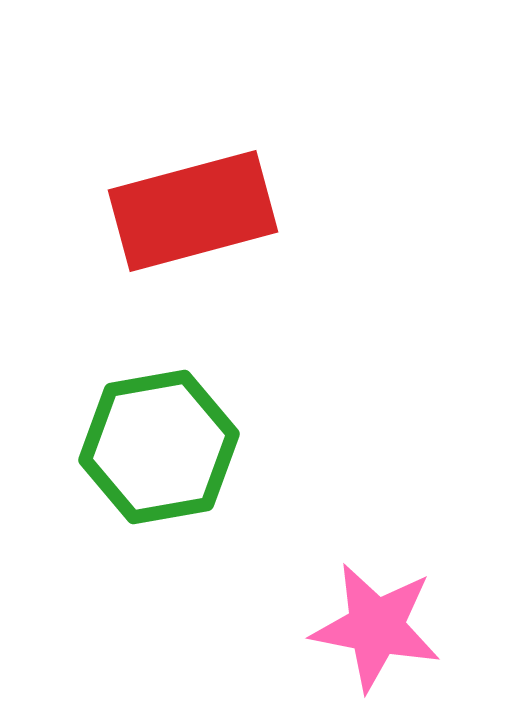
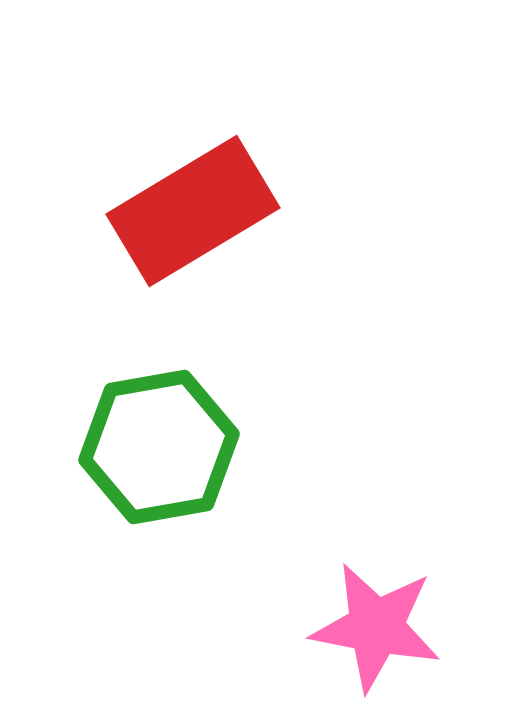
red rectangle: rotated 16 degrees counterclockwise
